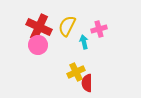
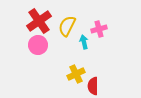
red cross: moved 6 px up; rotated 30 degrees clockwise
yellow cross: moved 2 px down
red semicircle: moved 6 px right, 3 px down
